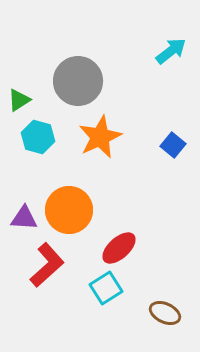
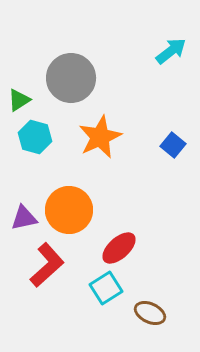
gray circle: moved 7 px left, 3 px up
cyan hexagon: moved 3 px left
purple triangle: rotated 16 degrees counterclockwise
brown ellipse: moved 15 px left
